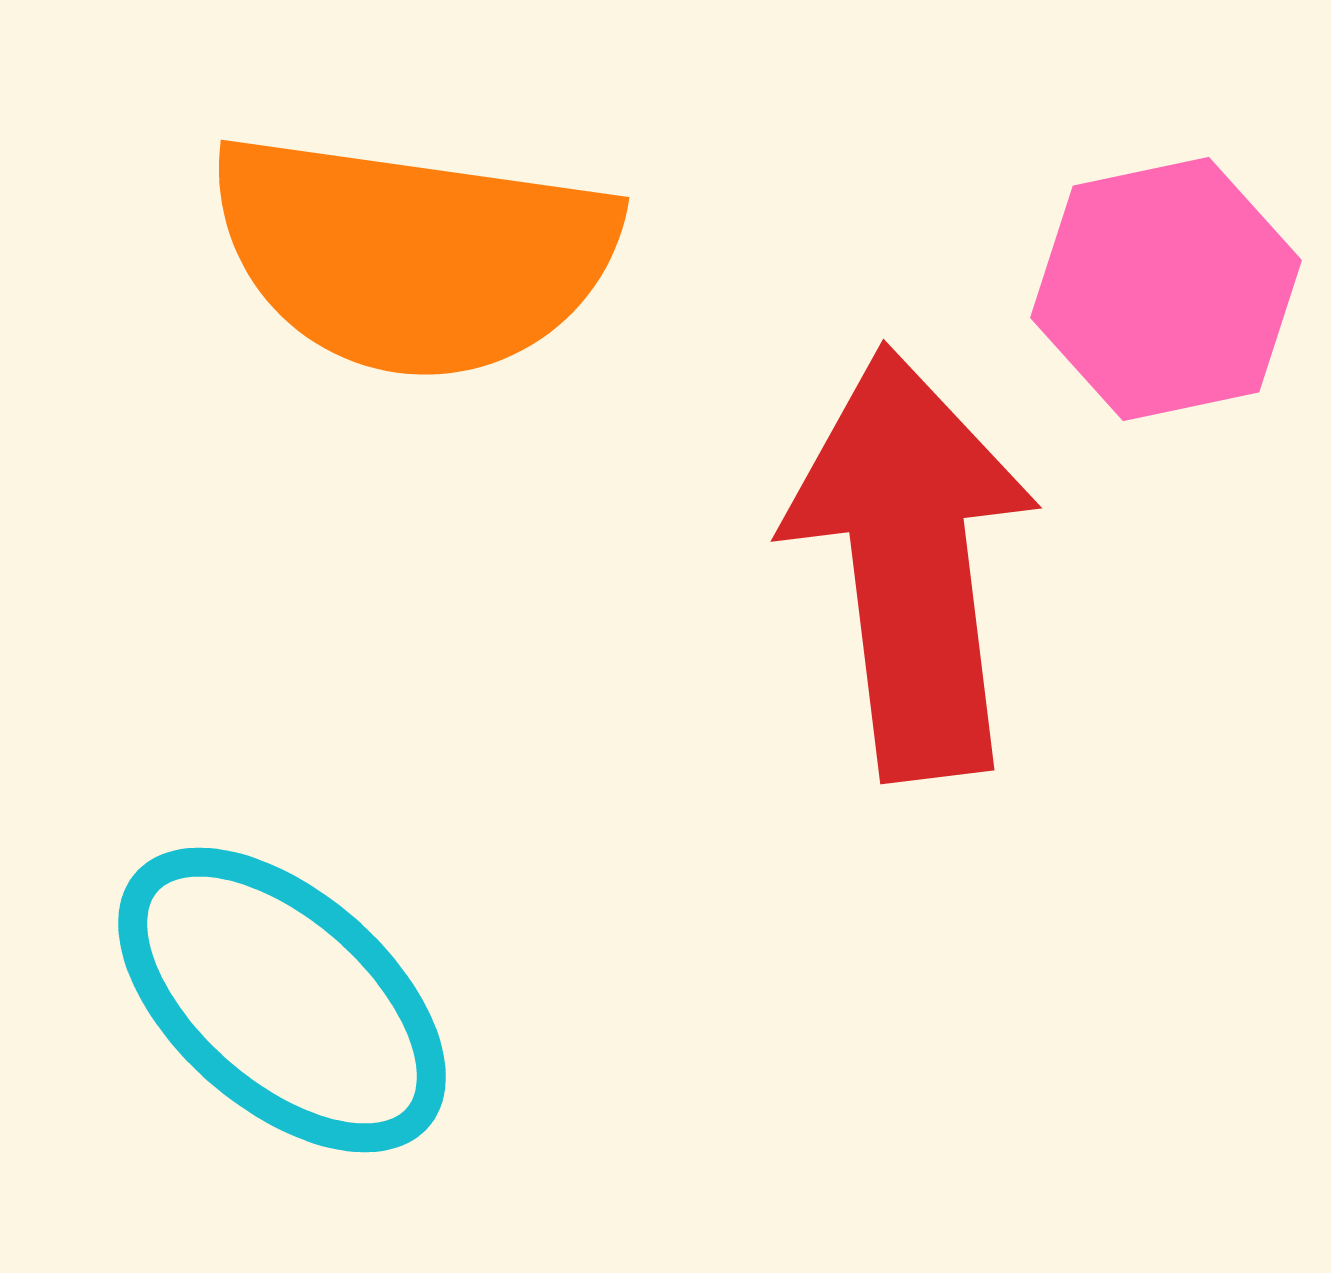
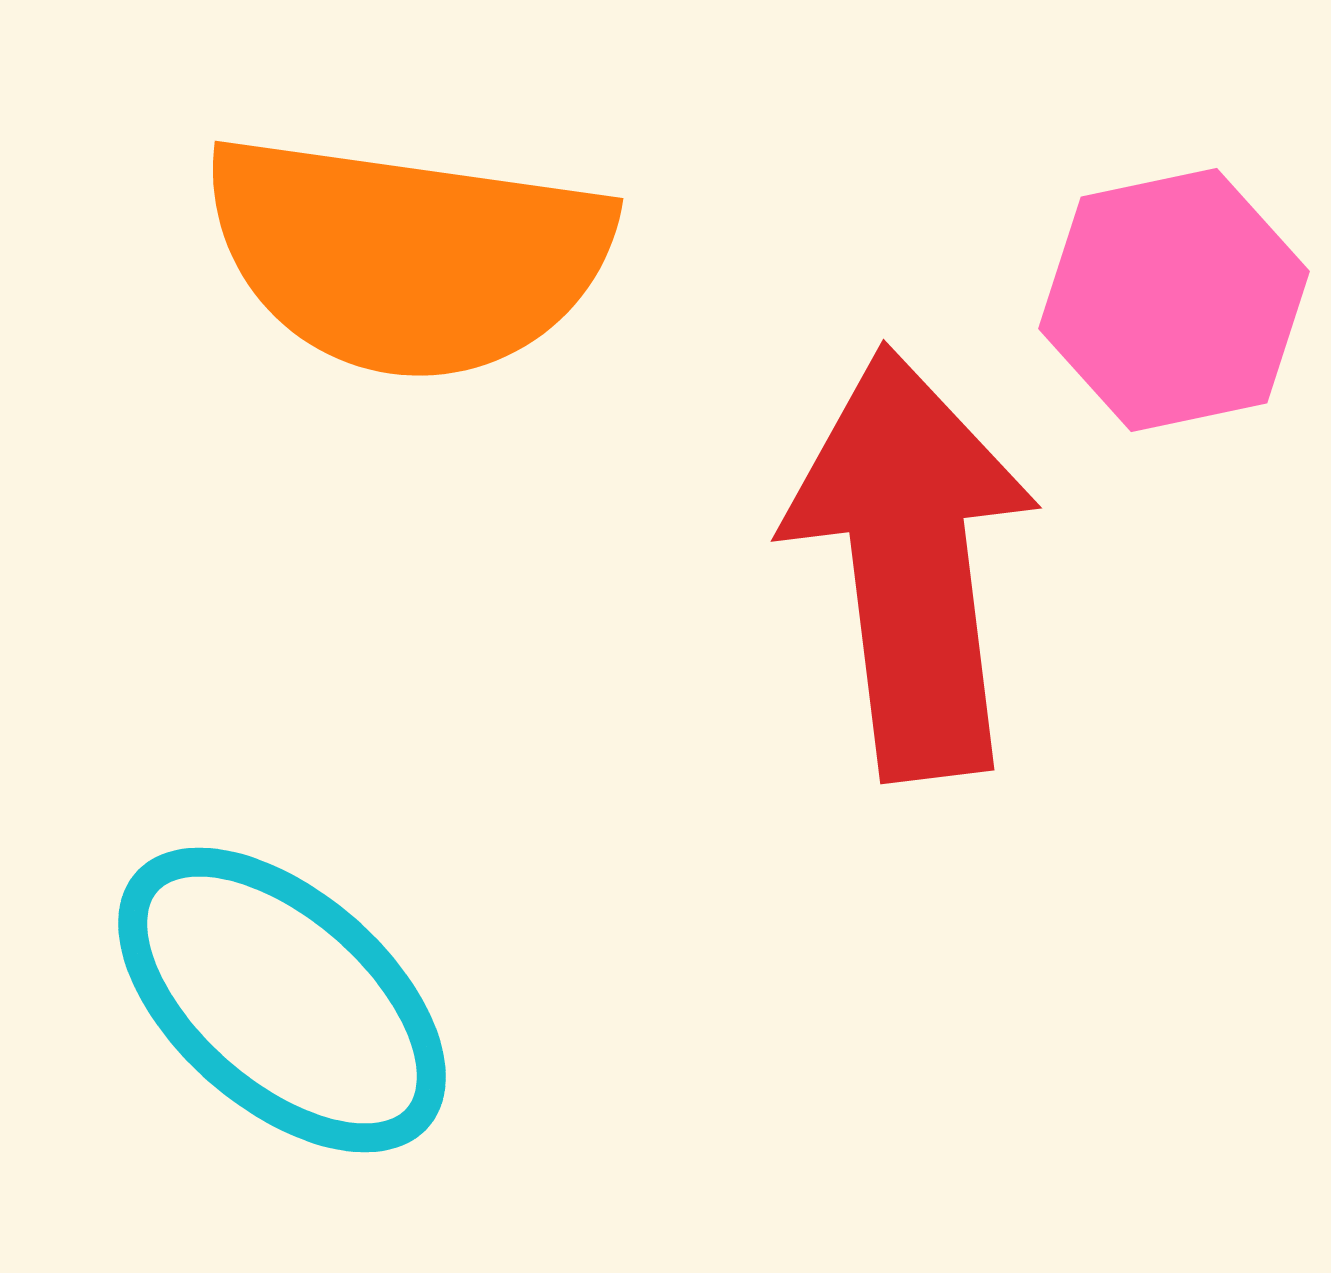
orange semicircle: moved 6 px left, 1 px down
pink hexagon: moved 8 px right, 11 px down
